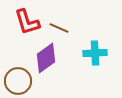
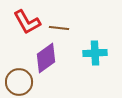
red L-shape: rotated 12 degrees counterclockwise
brown line: rotated 18 degrees counterclockwise
brown circle: moved 1 px right, 1 px down
